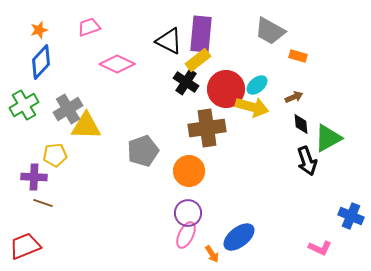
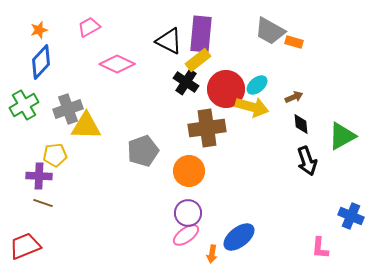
pink trapezoid: rotated 10 degrees counterclockwise
orange rectangle: moved 4 px left, 14 px up
gray cross: rotated 12 degrees clockwise
green triangle: moved 14 px right, 2 px up
purple cross: moved 5 px right, 1 px up
pink ellipse: rotated 28 degrees clockwise
pink L-shape: rotated 70 degrees clockwise
orange arrow: rotated 42 degrees clockwise
